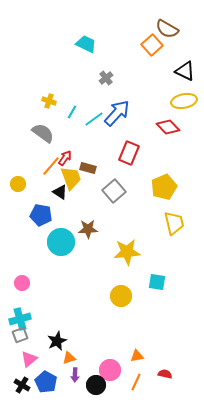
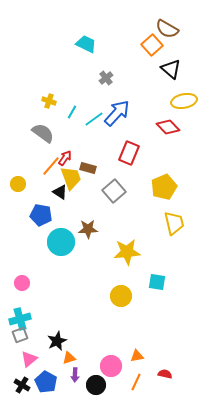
black triangle at (185, 71): moved 14 px left, 2 px up; rotated 15 degrees clockwise
pink circle at (110, 370): moved 1 px right, 4 px up
